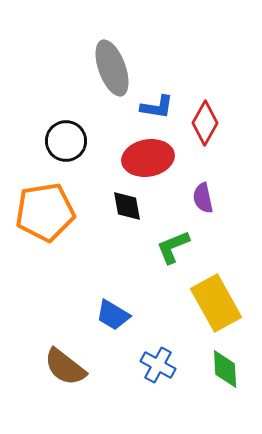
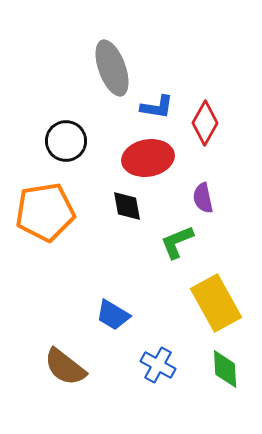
green L-shape: moved 4 px right, 5 px up
